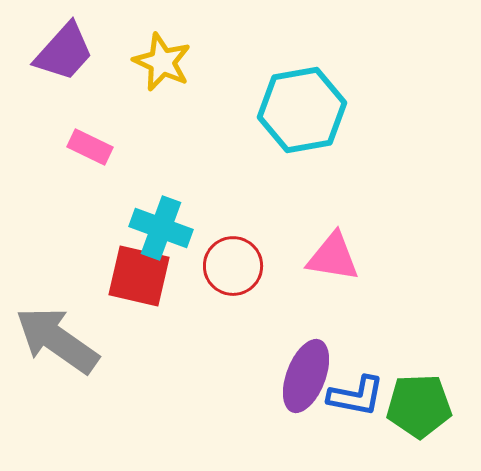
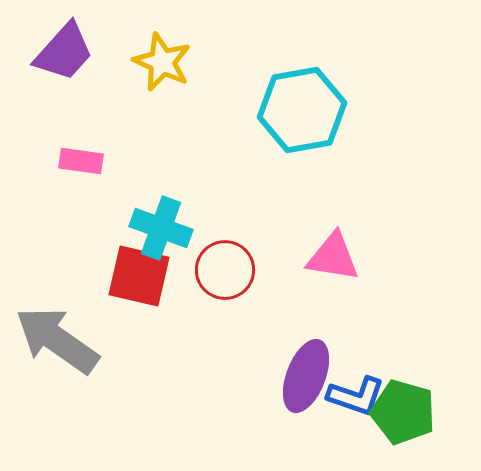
pink rectangle: moved 9 px left, 14 px down; rotated 18 degrees counterclockwise
red circle: moved 8 px left, 4 px down
blue L-shape: rotated 8 degrees clockwise
green pentagon: moved 16 px left, 6 px down; rotated 18 degrees clockwise
